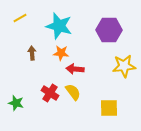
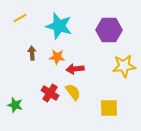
orange star: moved 4 px left, 4 px down
red arrow: rotated 12 degrees counterclockwise
green star: moved 1 px left, 2 px down
